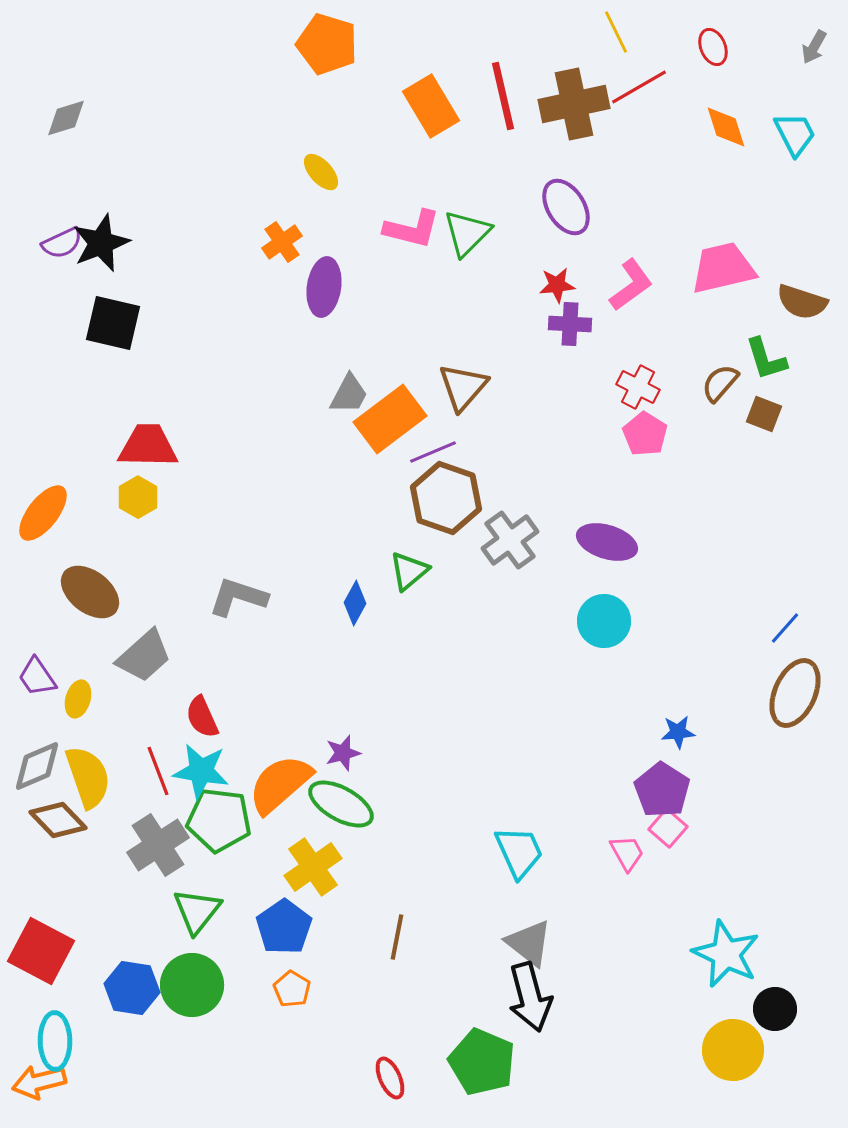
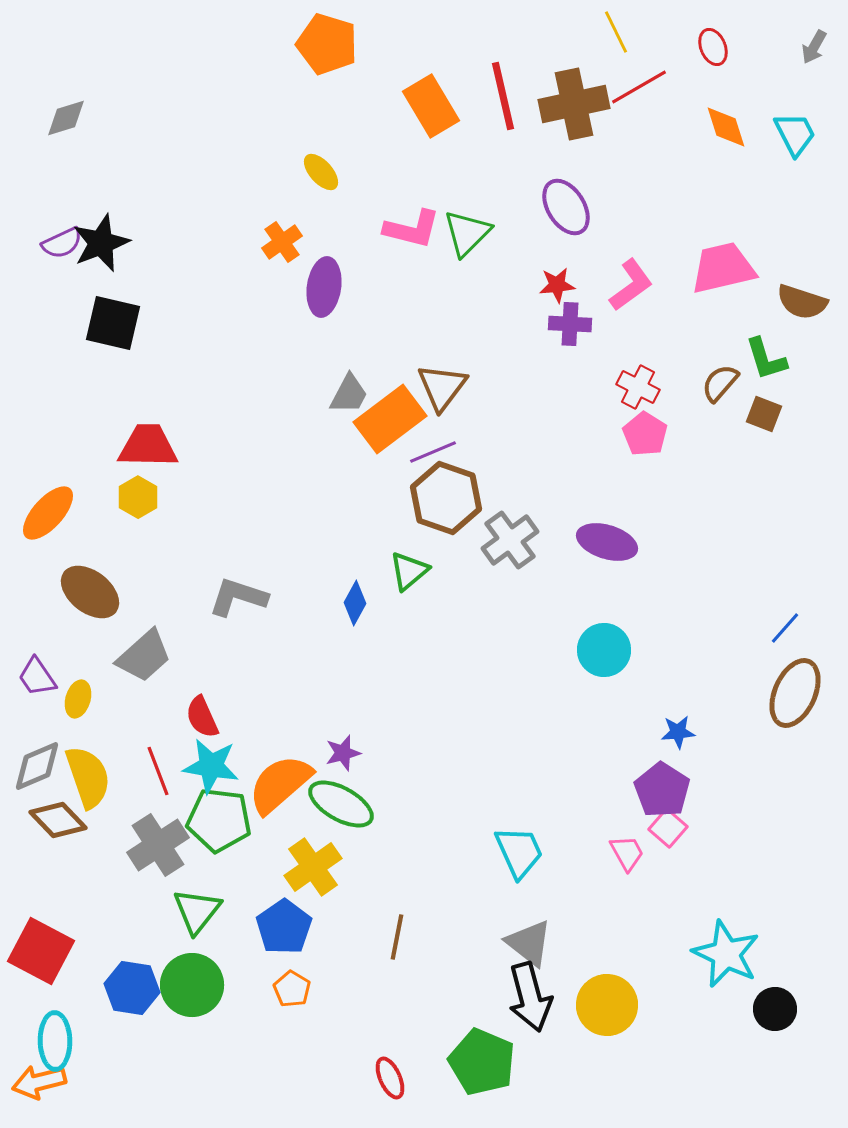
brown triangle at (463, 387): moved 21 px left; rotated 4 degrees counterclockwise
orange ellipse at (43, 513): moved 5 px right; rotated 4 degrees clockwise
cyan circle at (604, 621): moved 29 px down
cyan star at (201, 771): moved 10 px right, 5 px up
yellow circle at (733, 1050): moved 126 px left, 45 px up
